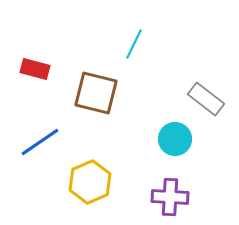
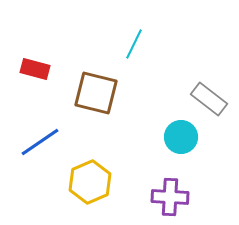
gray rectangle: moved 3 px right
cyan circle: moved 6 px right, 2 px up
